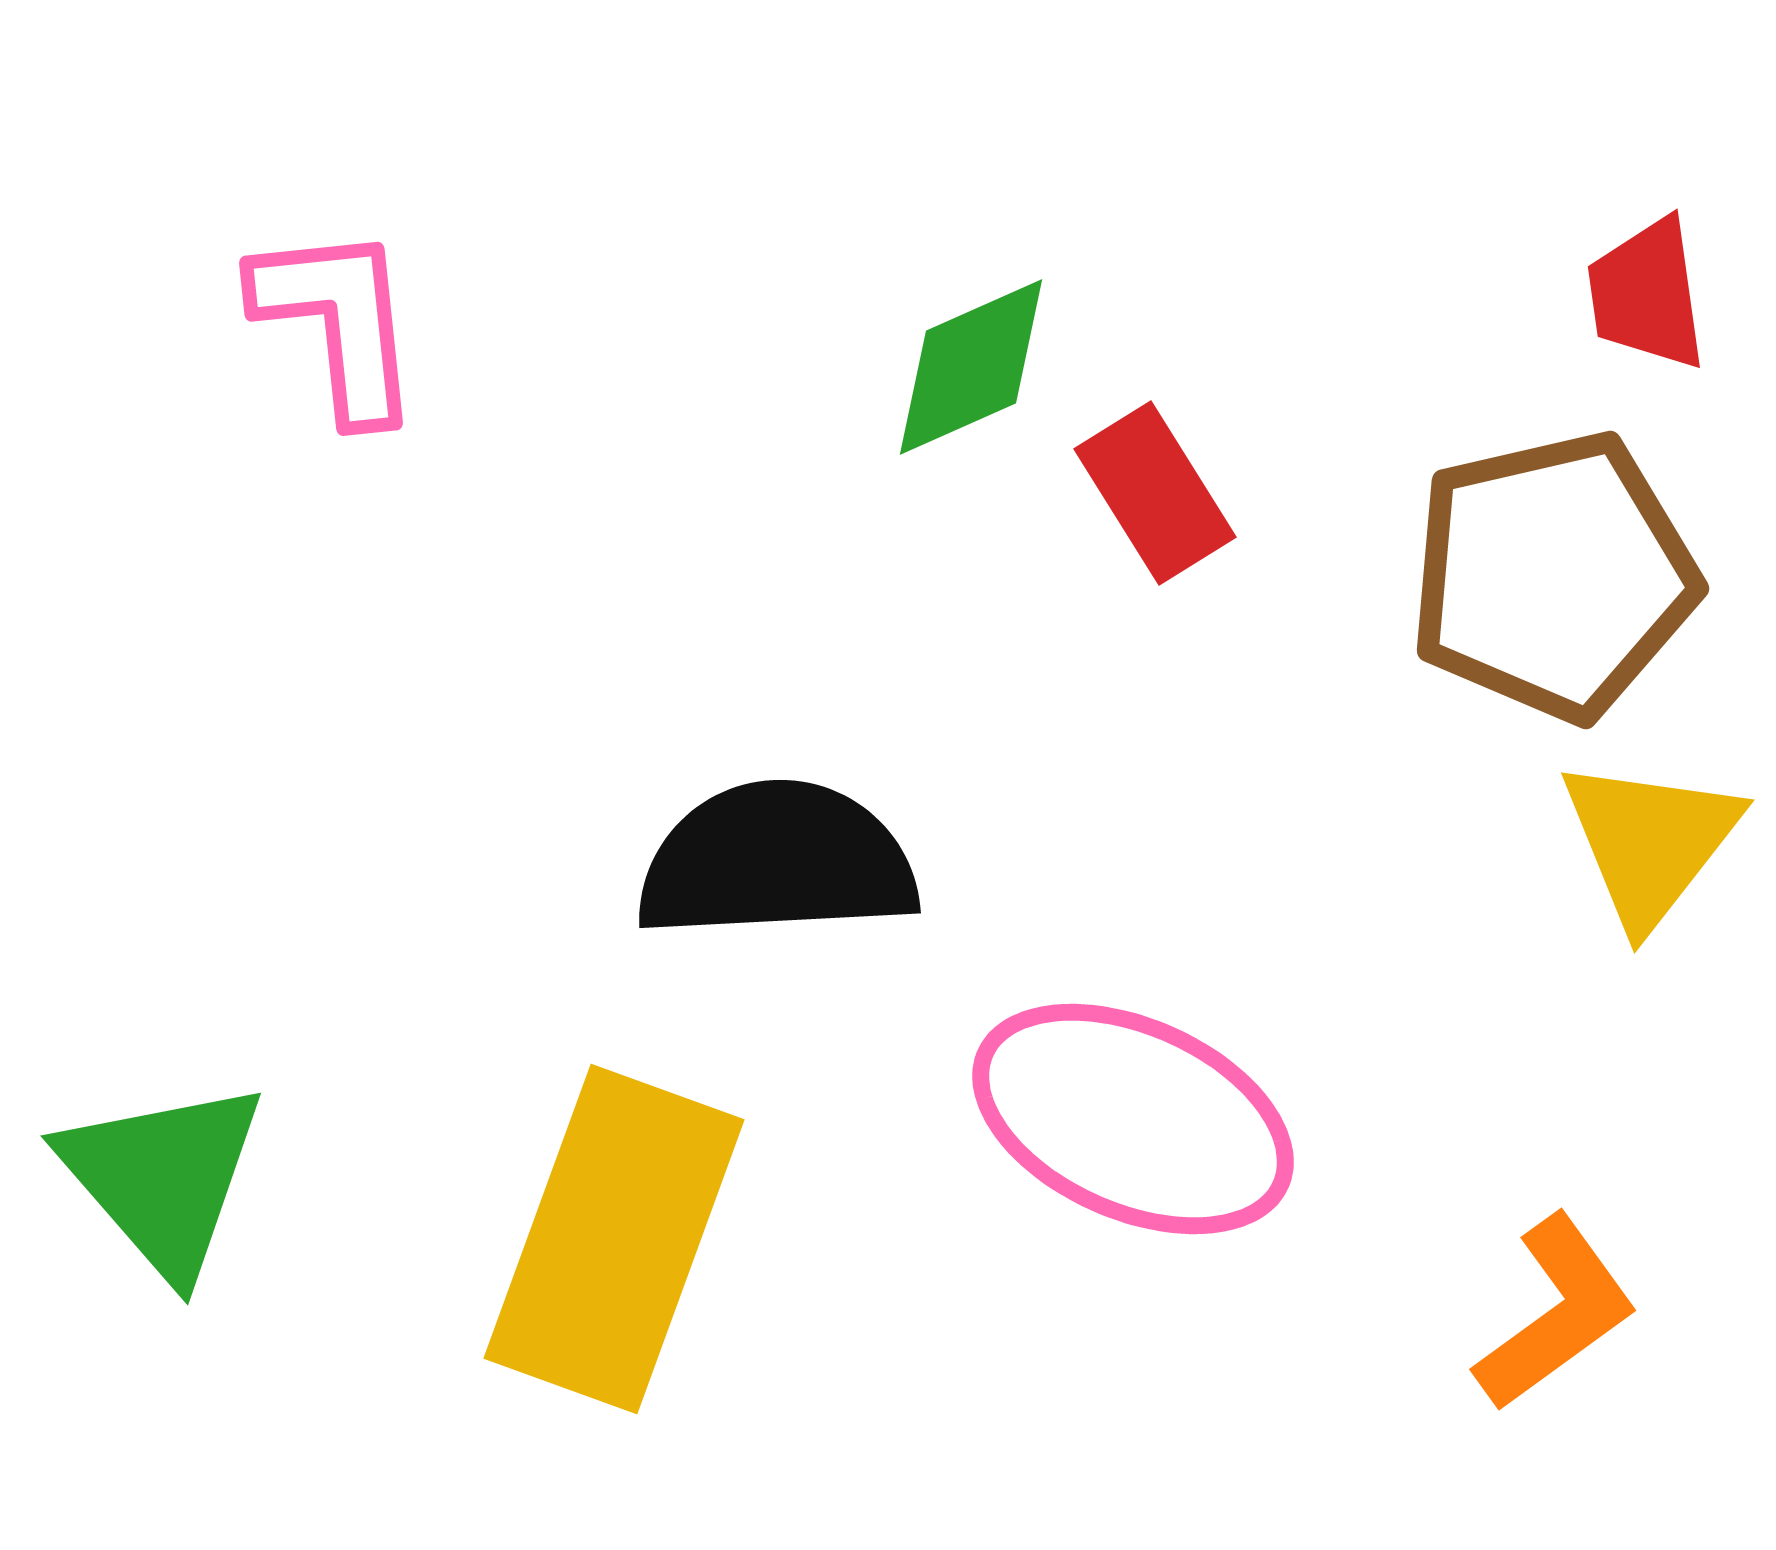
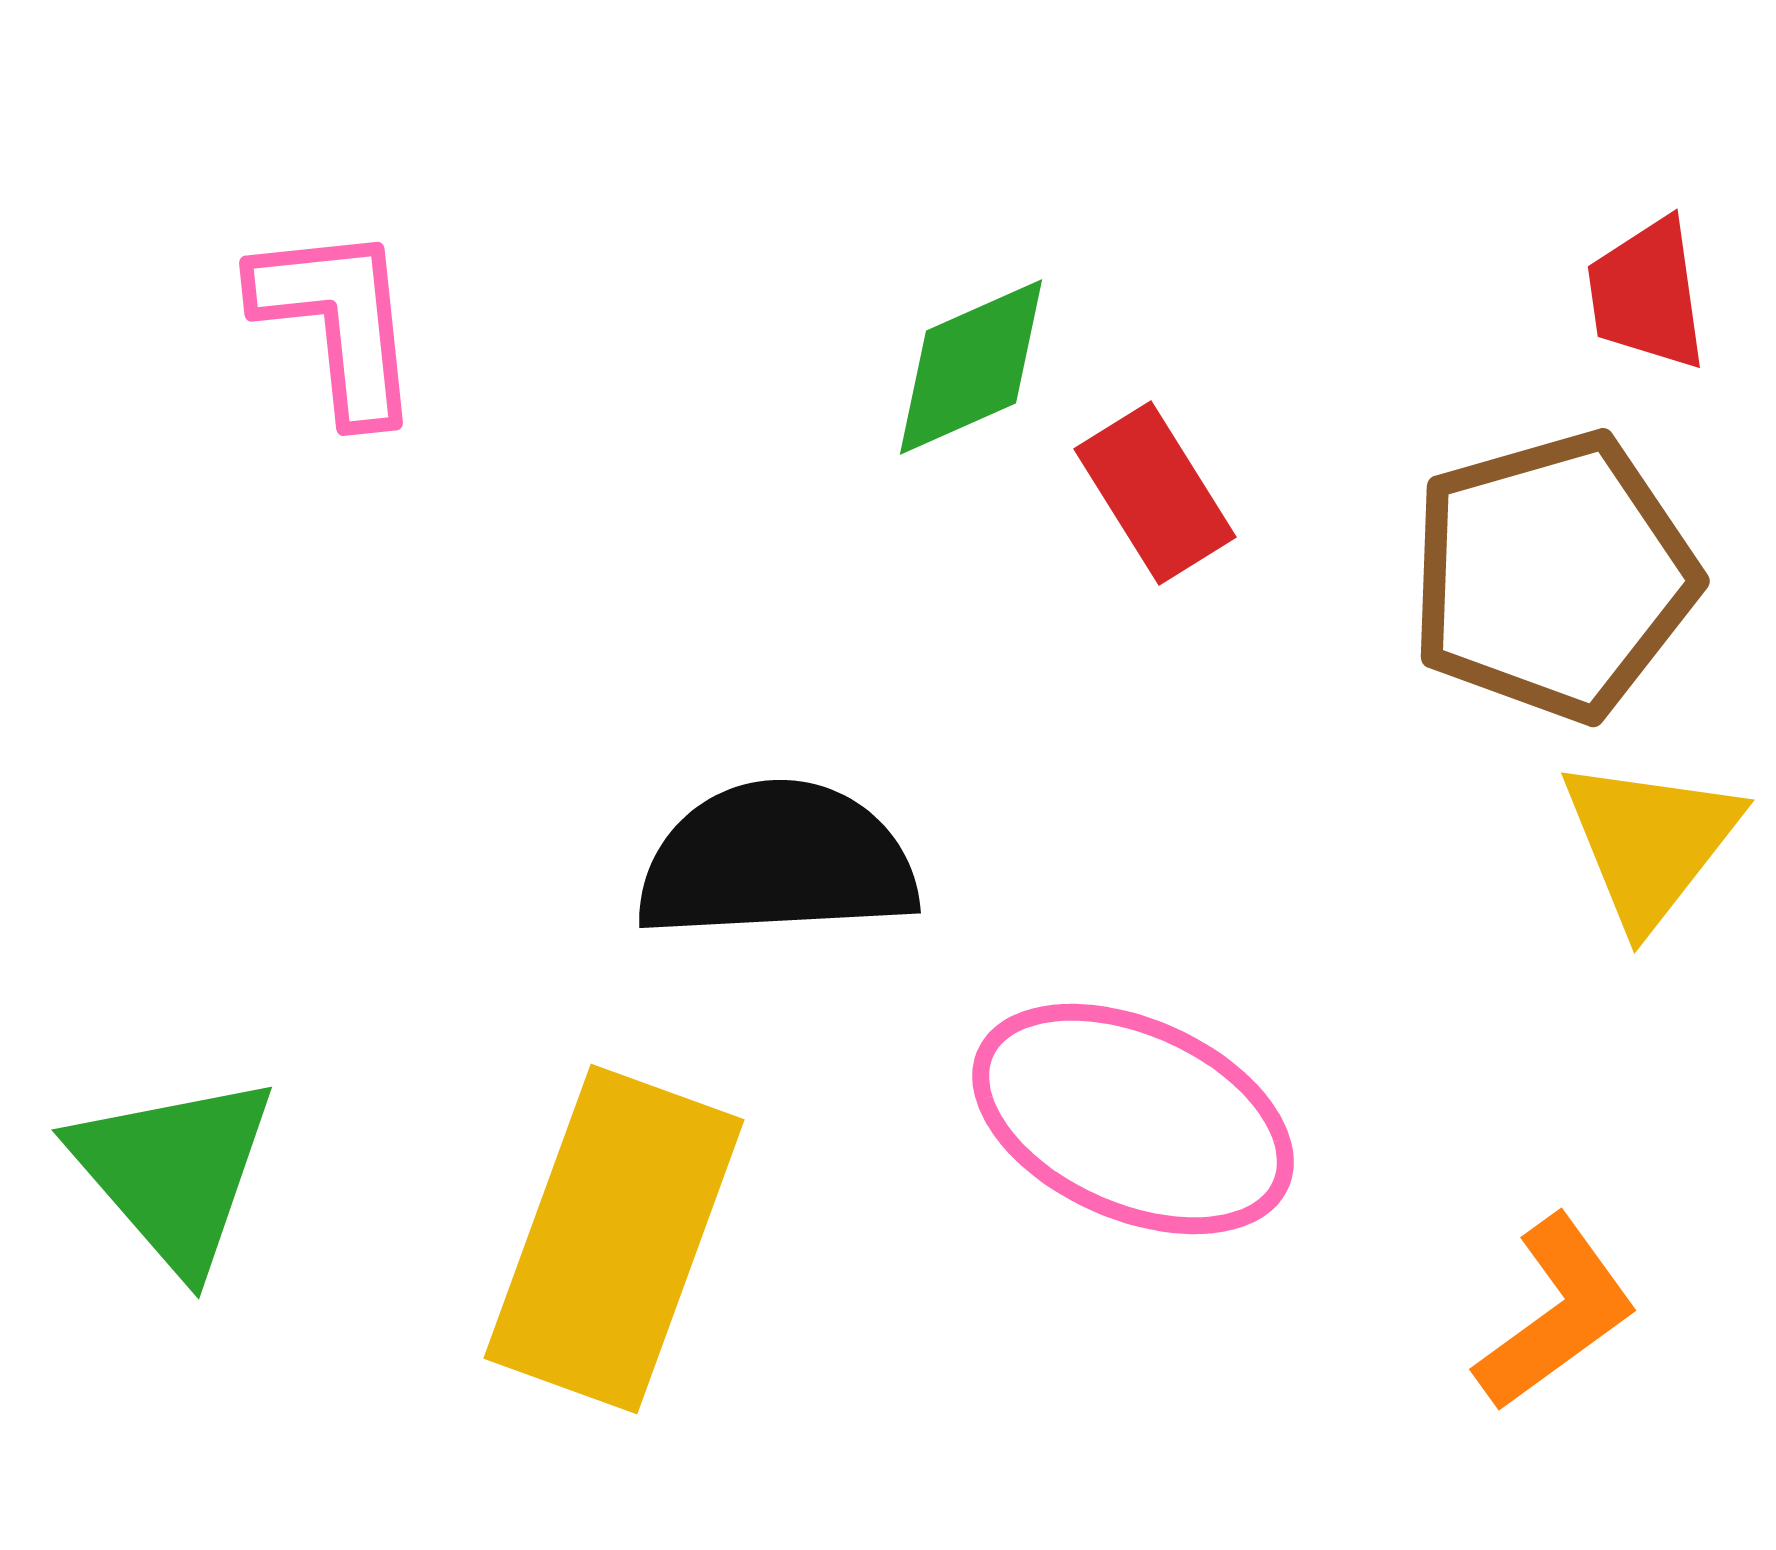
brown pentagon: rotated 3 degrees counterclockwise
green triangle: moved 11 px right, 6 px up
